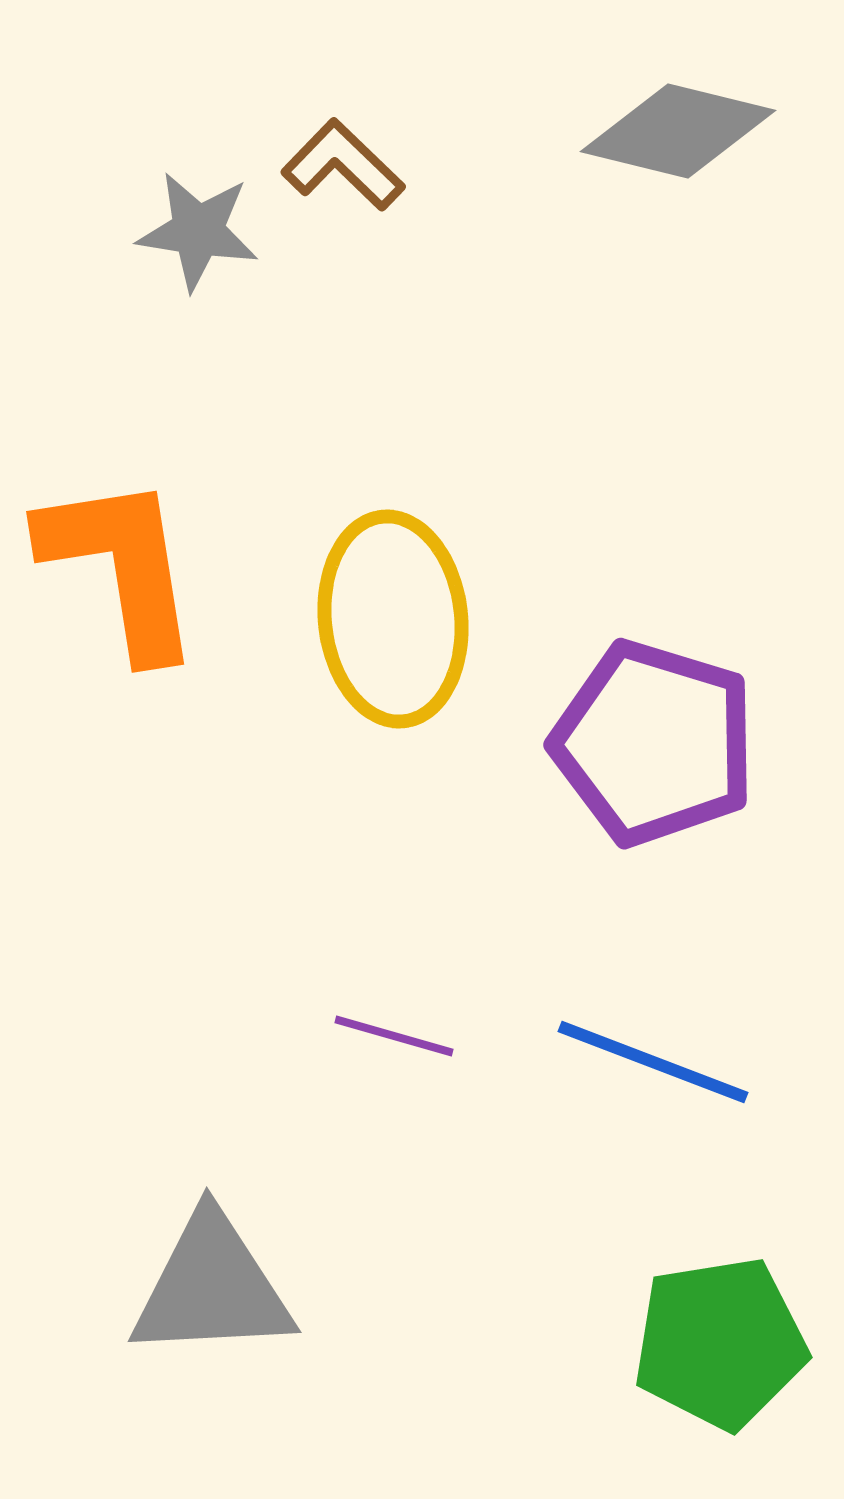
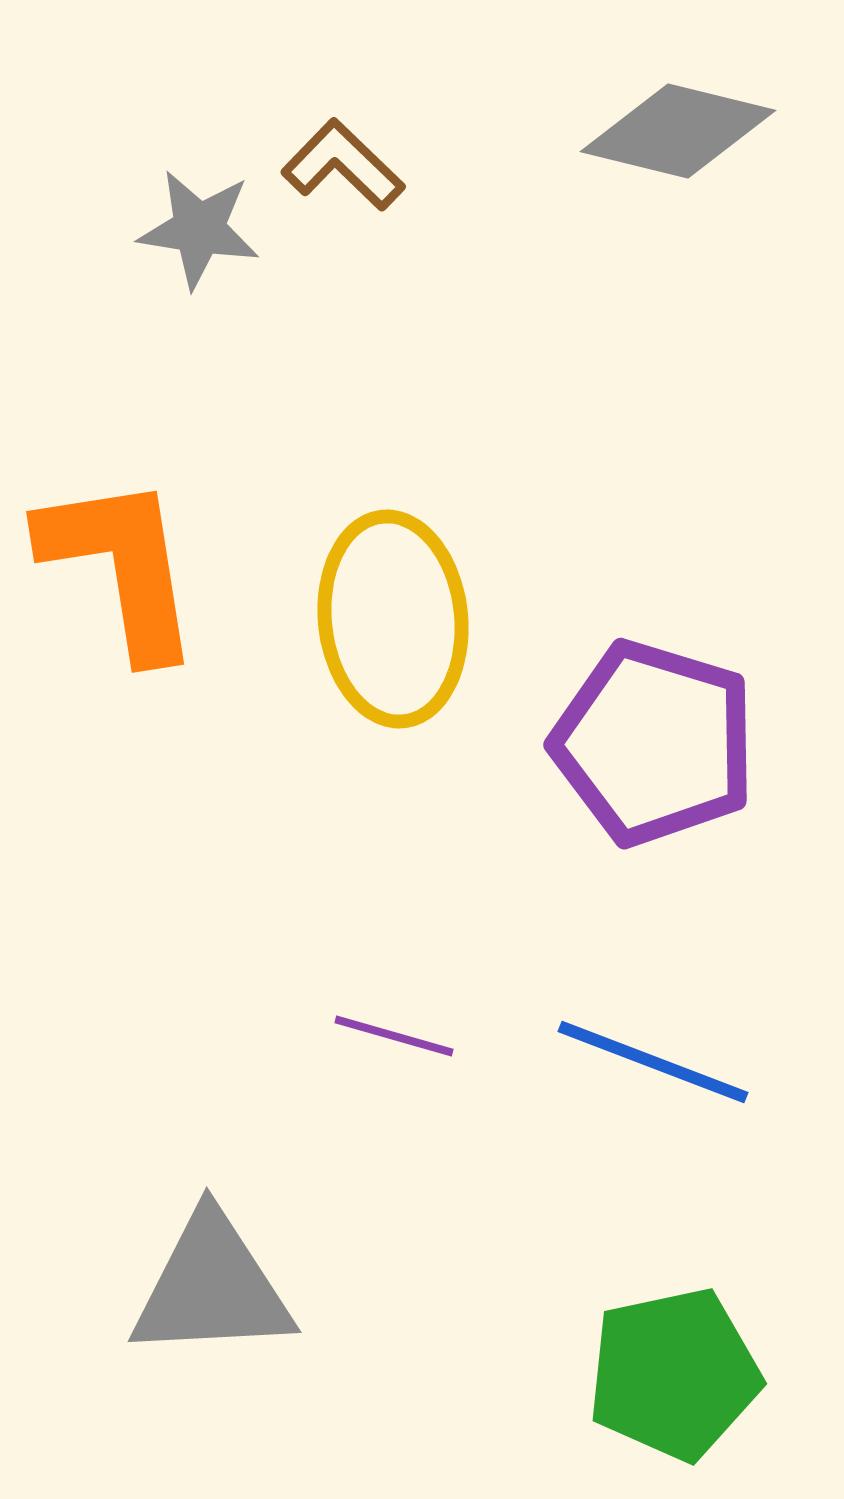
gray star: moved 1 px right, 2 px up
green pentagon: moved 46 px left, 31 px down; rotated 3 degrees counterclockwise
